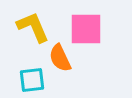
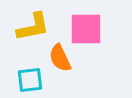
yellow L-shape: rotated 102 degrees clockwise
cyan square: moved 2 px left
